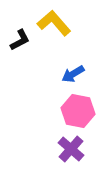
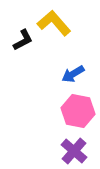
black L-shape: moved 3 px right
purple cross: moved 3 px right, 2 px down
